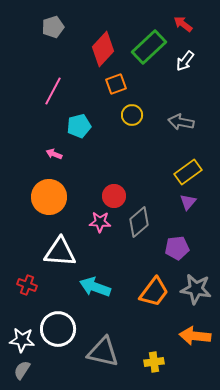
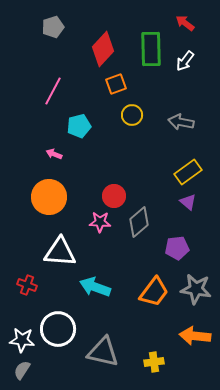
red arrow: moved 2 px right, 1 px up
green rectangle: moved 2 px right, 2 px down; rotated 48 degrees counterclockwise
purple triangle: rotated 30 degrees counterclockwise
